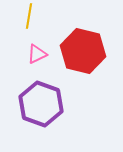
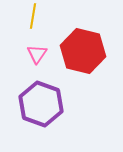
yellow line: moved 4 px right
pink triangle: rotated 30 degrees counterclockwise
